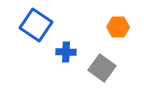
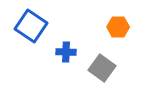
blue square: moved 5 px left, 1 px down
